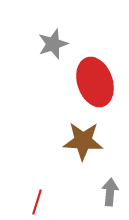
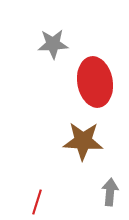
gray star: rotated 16 degrees clockwise
red ellipse: rotated 9 degrees clockwise
